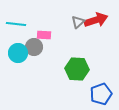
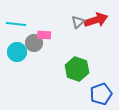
gray circle: moved 4 px up
cyan circle: moved 1 px left, 1 px up
green hexagon: rotated 15 degrees clockwise
